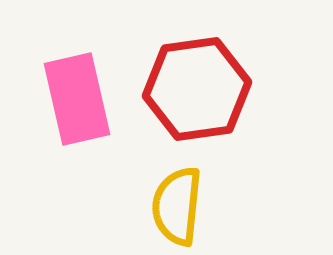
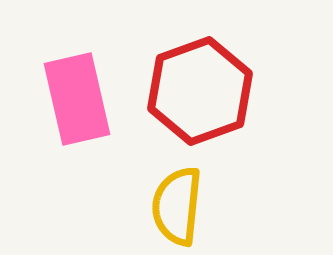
red hexagon: moved 3 px right, 2 px down; rotated 12 degrees counterclockwise
